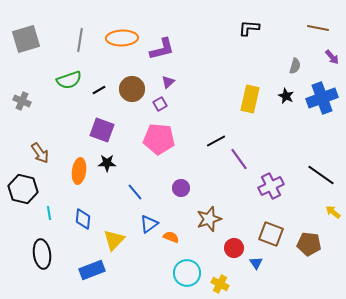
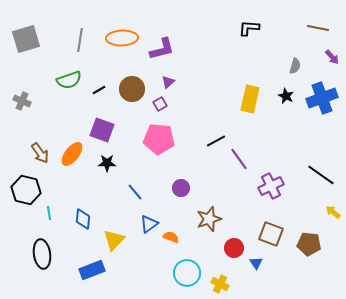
orange ellipse at (79, 171): moved 7 px left, 17 px up; rotated 30 degrees clockwise
black hexagon at (23, 189): moved 3 px right, 1 px down
